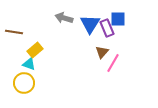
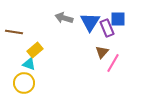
blue triangle: moved 2 px up
